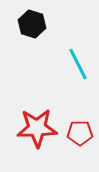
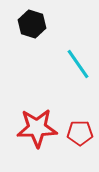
cyan line: rotated 8 degrees counterclockwise
